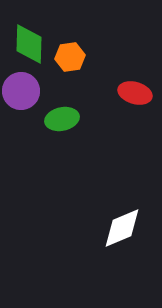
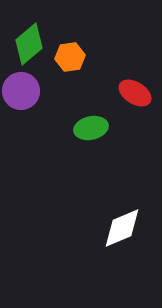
green diamond: rotated 48 degrees clockwise
red ellipse: rotated 16 degrees clockwise
green ellipse: moved 29 px right, 9 px down
